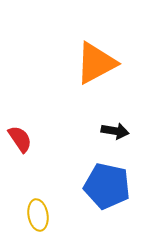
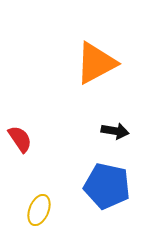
yellow ellipse: moved 1 px right, 5 px up; rotated 32 degrees clockwise
